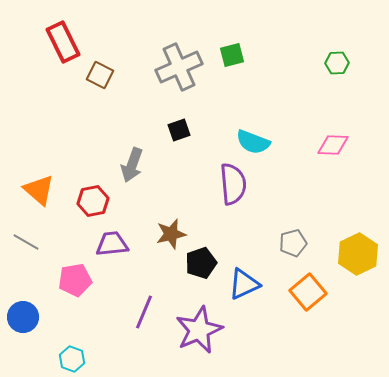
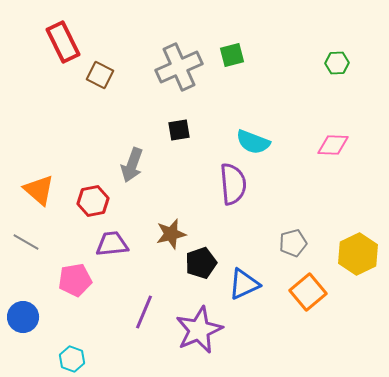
black square: rotated 10 degrees clockwise
